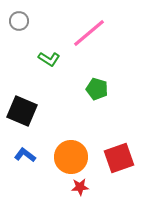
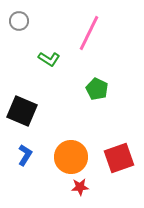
pink line: rotated 24 degrees counterclockwise
green pentagon: rotated 10 degrees clockwise
blue L-shape: rotated 85 degrees clockwise
